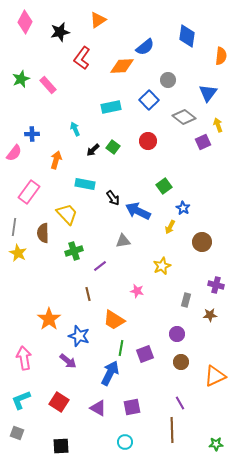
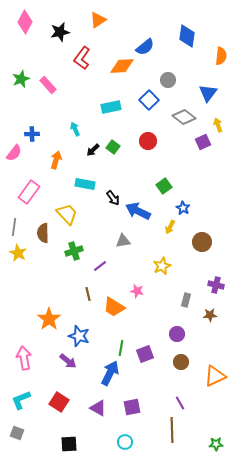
orange trapezoid at (114, 320): moved 13 px up
black square at (61, 446): moved 8 px right, 2 px up
